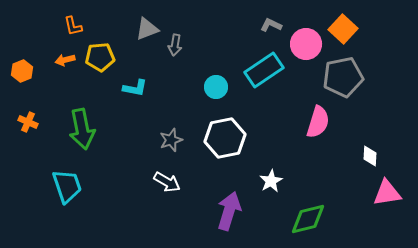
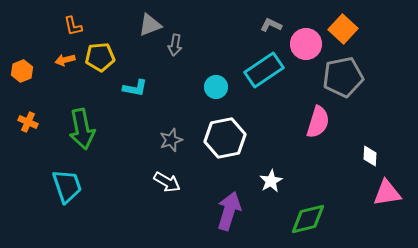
gray triangle: moved 3 px right, 4 px up
